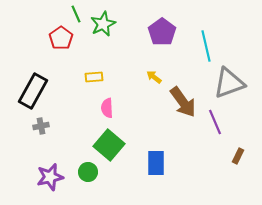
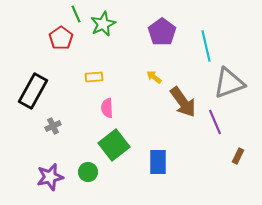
gray cross: moved 12 px right; rotated 14 degrees counterclockwise
green square: moved 5 px right; rotated 12 degrees clockwise
blue rectangle: moved 2 px right, 1 px up
